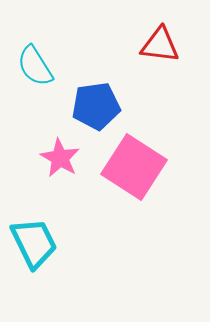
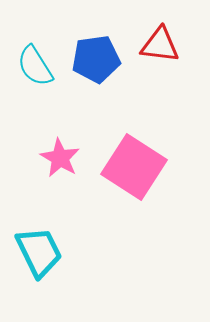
blue pentagon: moved 47 px up
cyan trapezoid: moved 5 px right, 9 px down
